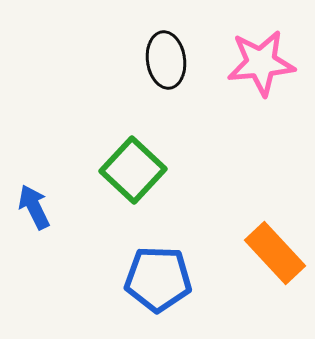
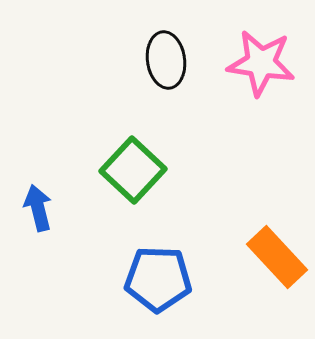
pink star: rotated 14 degrees clockwise
blue arrow: moved 4 px right, 1 px down; rotated 12 degrees clockwise
orange rectangle: moved 2 px right, 4 px down
